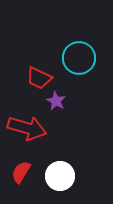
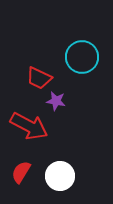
cyan circle: moved 3 px right, 1 px up
purple star: rotated 18 degrees counterclockwise
red arrow: moved 2 px right, 2 px up; rotated 12 degrees clockwise
